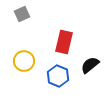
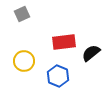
red rectangle: rotated 70 degrees clockwise
black semicircle: moved 1 px right, 12 px up
